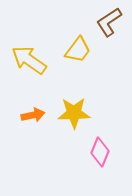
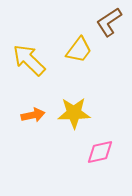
yellow trapezoid: moved 1 px right
yellow arrow: rotated 9 degrees clockwise
pink diamond: rotated 56 degrees clockwise
